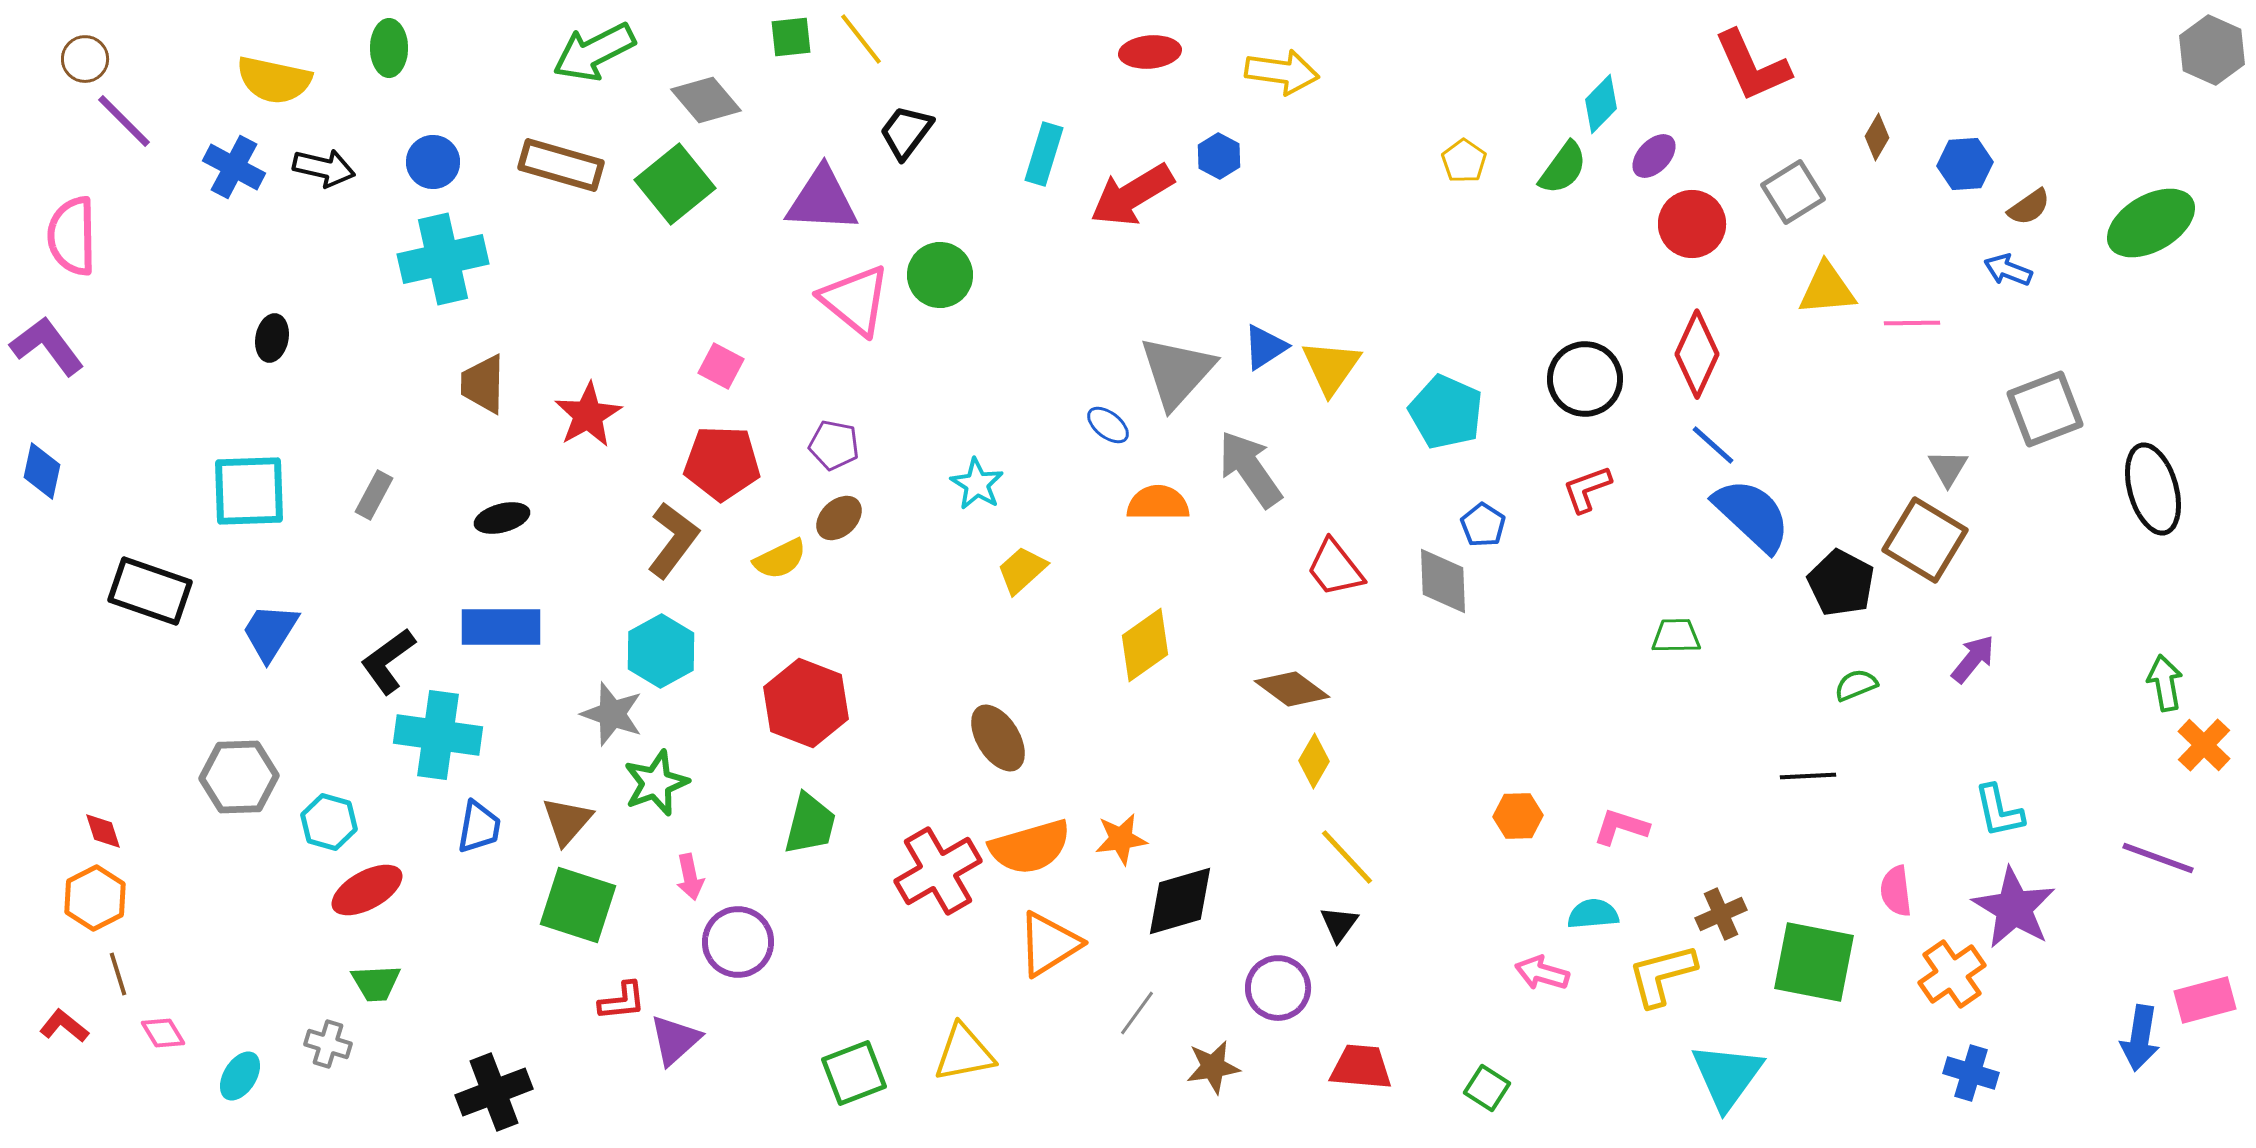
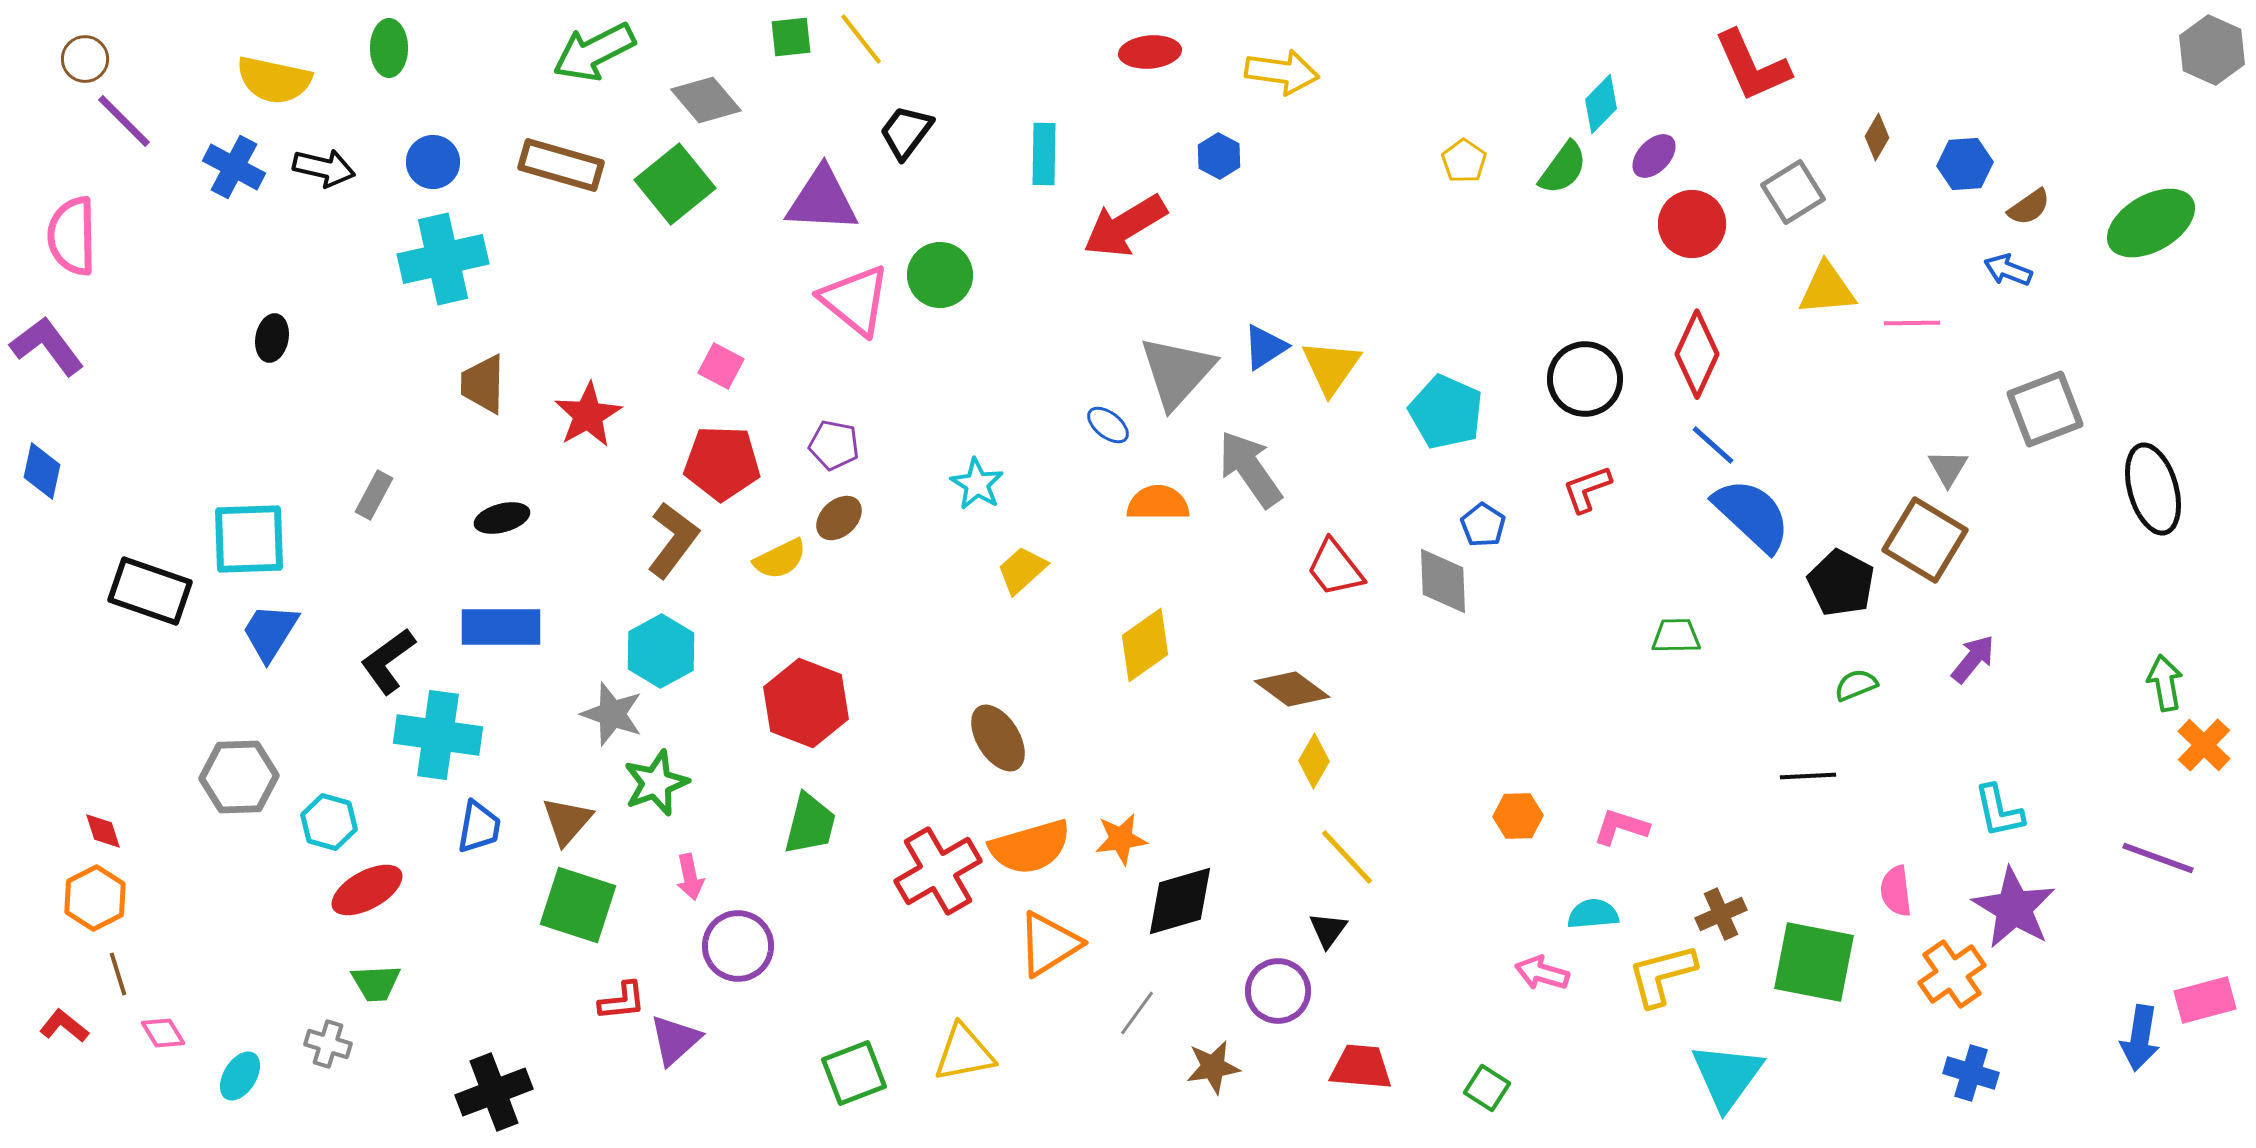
cyan rectangle at (1044, 154): rotated 16 degrees counterclockwise
red arrow at (1132, 195): moved 7 px left, 31 px down
cyan square at (249, 491): moved 48 px down
black triangle at (1339, 924): moved 11 px left, 6 px down
purple circle at (738, 942): moved 4 px down
purple circle at (1278, 988): moved 3 px down
